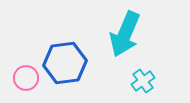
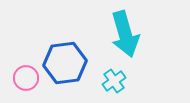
cyan arrow: rotated 39 degrees counterclockwise
cyan cross: moved 29 px left
